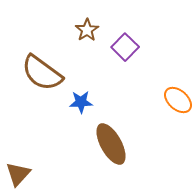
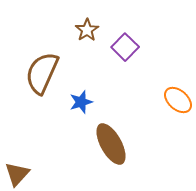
brown semicircle: rotated 78 degrees clockwise
blue star: rotated 15 degrees counterclockwise
brown triangle: moved 1 px left
